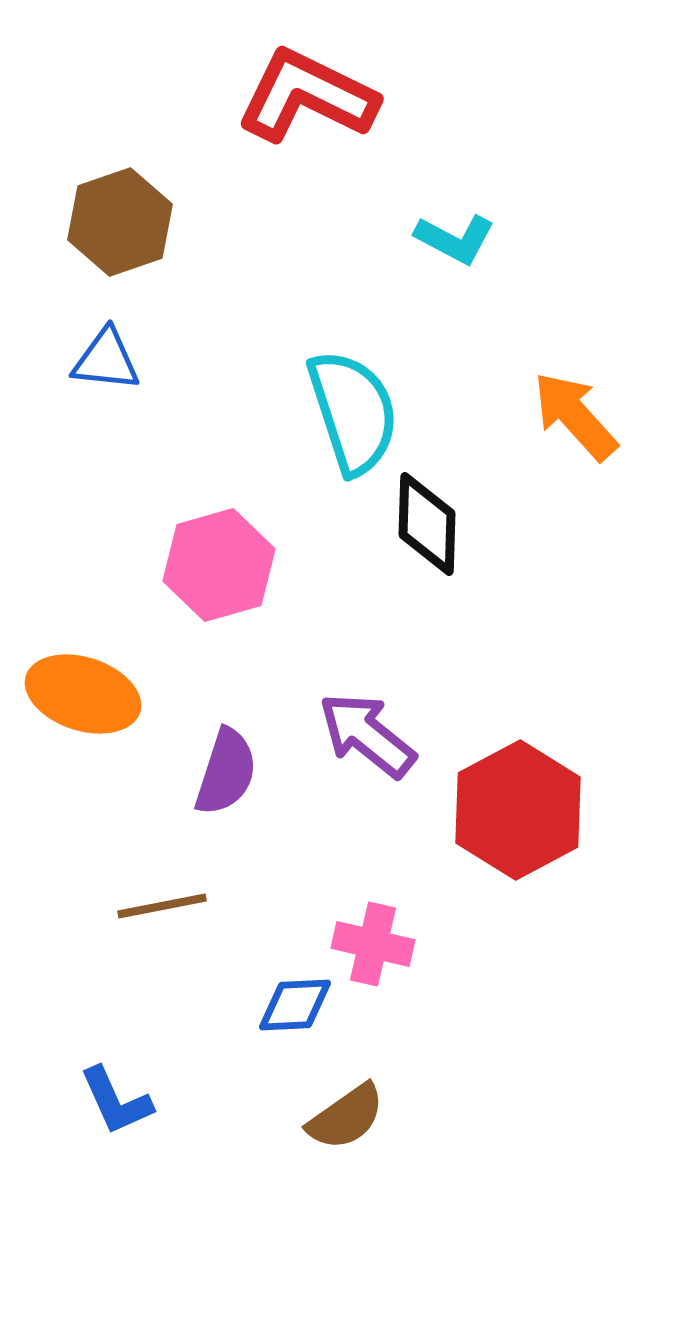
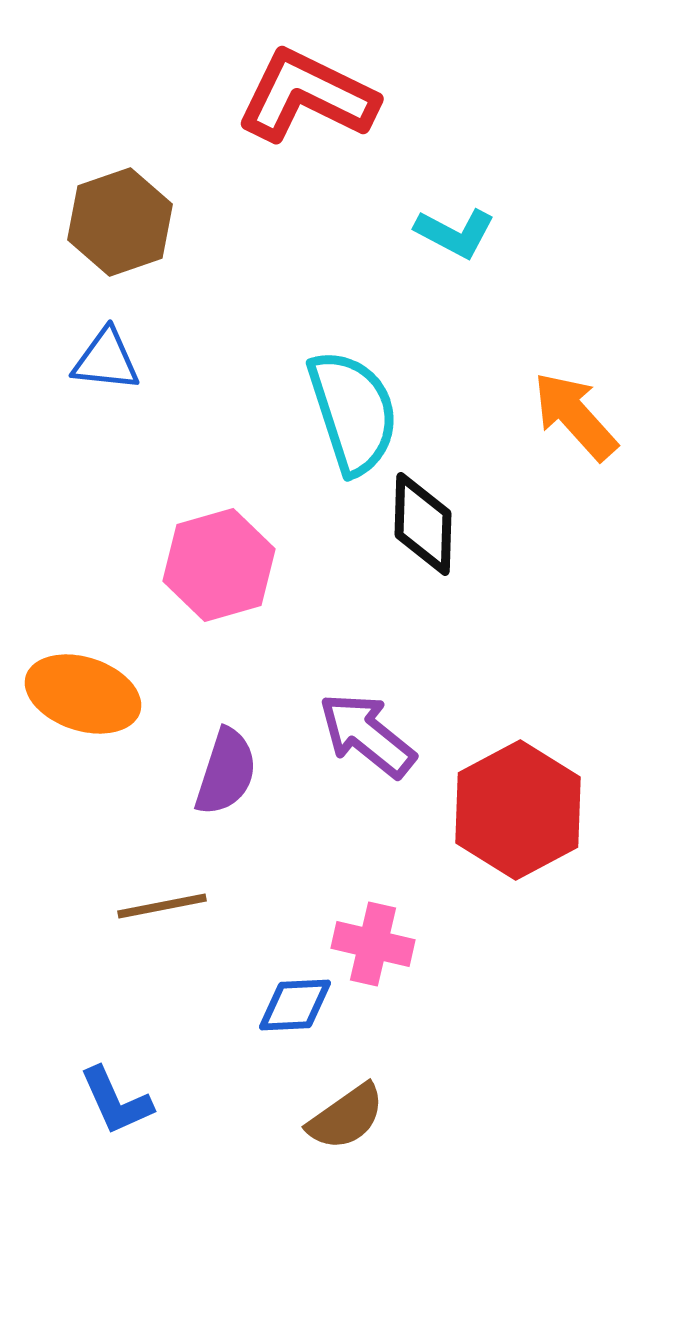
cyan L-shape: moved 6 px up
black diamond: moved 4 px left
